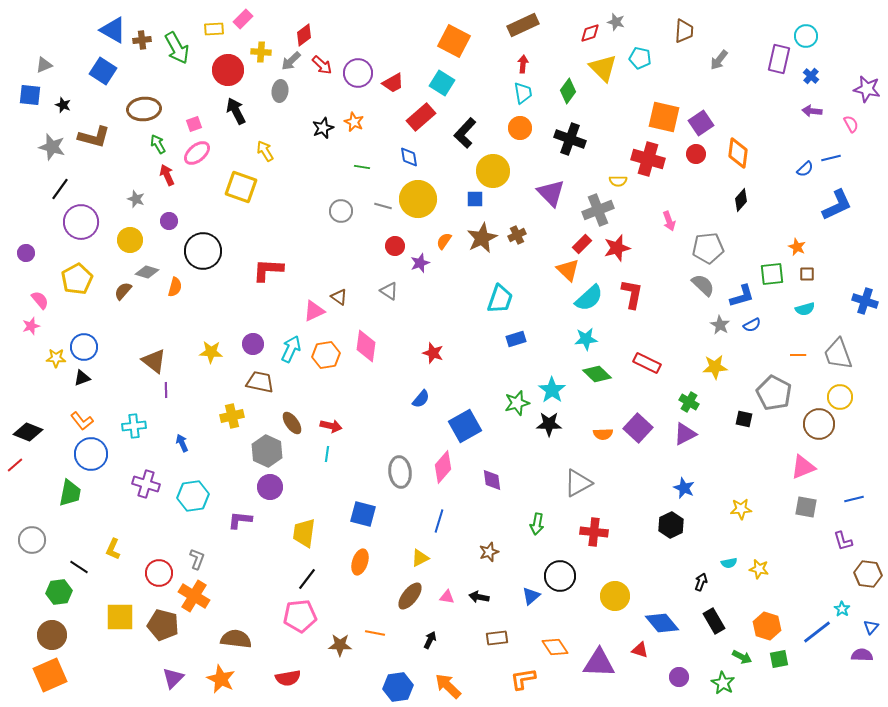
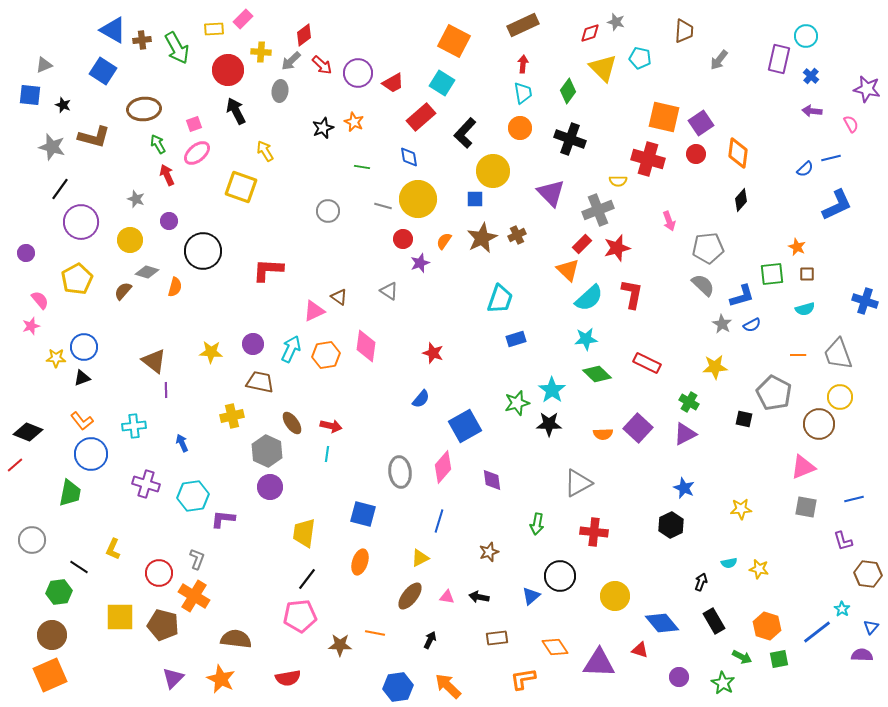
gray circle at (341, 211): moved 13 px left
red circle at (395, 246): moved 8 px right, 7 px up
gray star at (720, 325): moved 2 px right, 1 px up
purple L-shape at (240, 520): moved 17 px left, 1 px up
